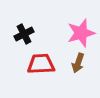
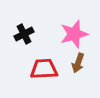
pink star: moved 7 px left, 1 px down
red trapezoid: moved 3 px right, 5 px down
